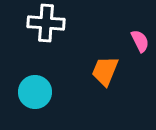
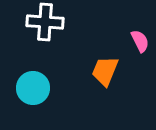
white cross: moved 1 px left, 1 px up
cyan circle: moved 2 px left, 4 px up
